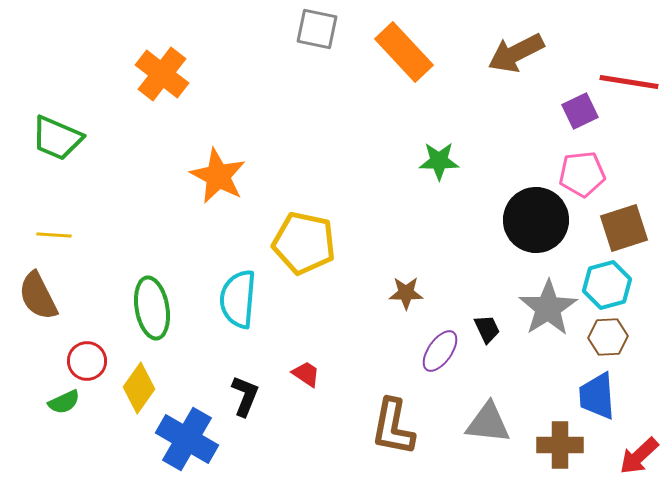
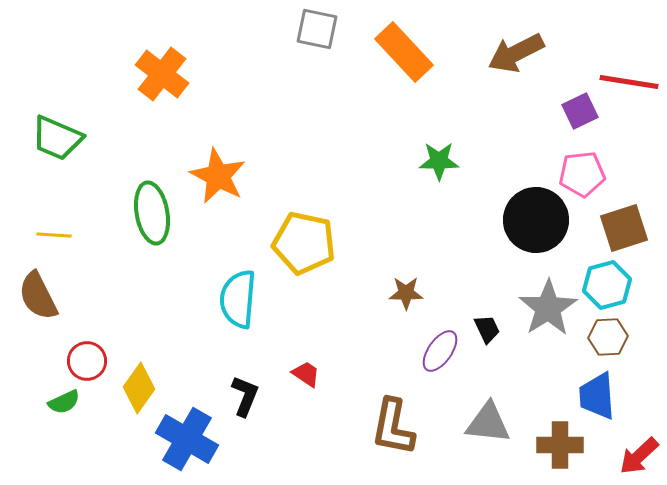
green ellipse: moved 95 px up
